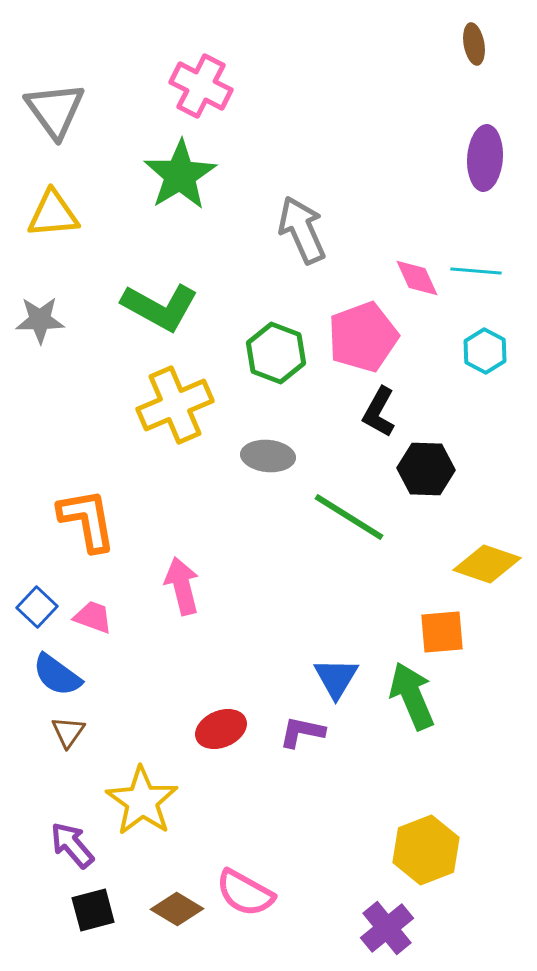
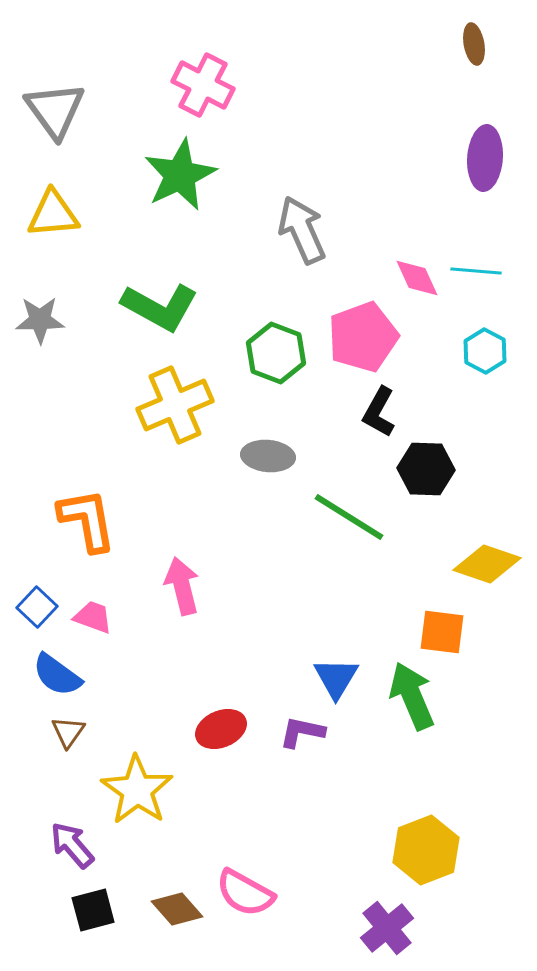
pink cross: moved 2 px right, 1 px up
green star: rotated 6 degrees clockwise
orange square: rotated 12 degrees clockwise
yellow star: moved 5 px left, 11 px up
brown diamond: rotated 18 degrees clockwise
